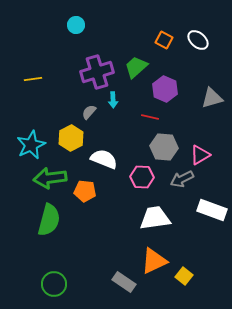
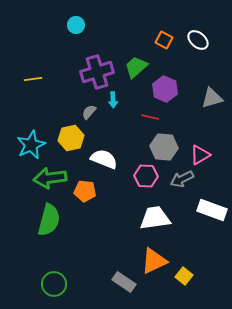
yellow hexagon: rotated 15 degrees clockwise
pink hexagon: moved 4 px right, 1 px up
